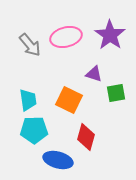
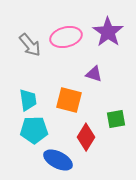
purple star: moved 2 px left, 3 px up
green square: moved 26 px down
orange square: rotated 12 degrees counterclockwise
red diamond: rotated 16 degrees clockwise
blue ellipse: rotated 12 degrees clockwise
